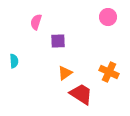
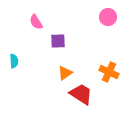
pink semicircle: rotated 49 degrees counterclockwise
